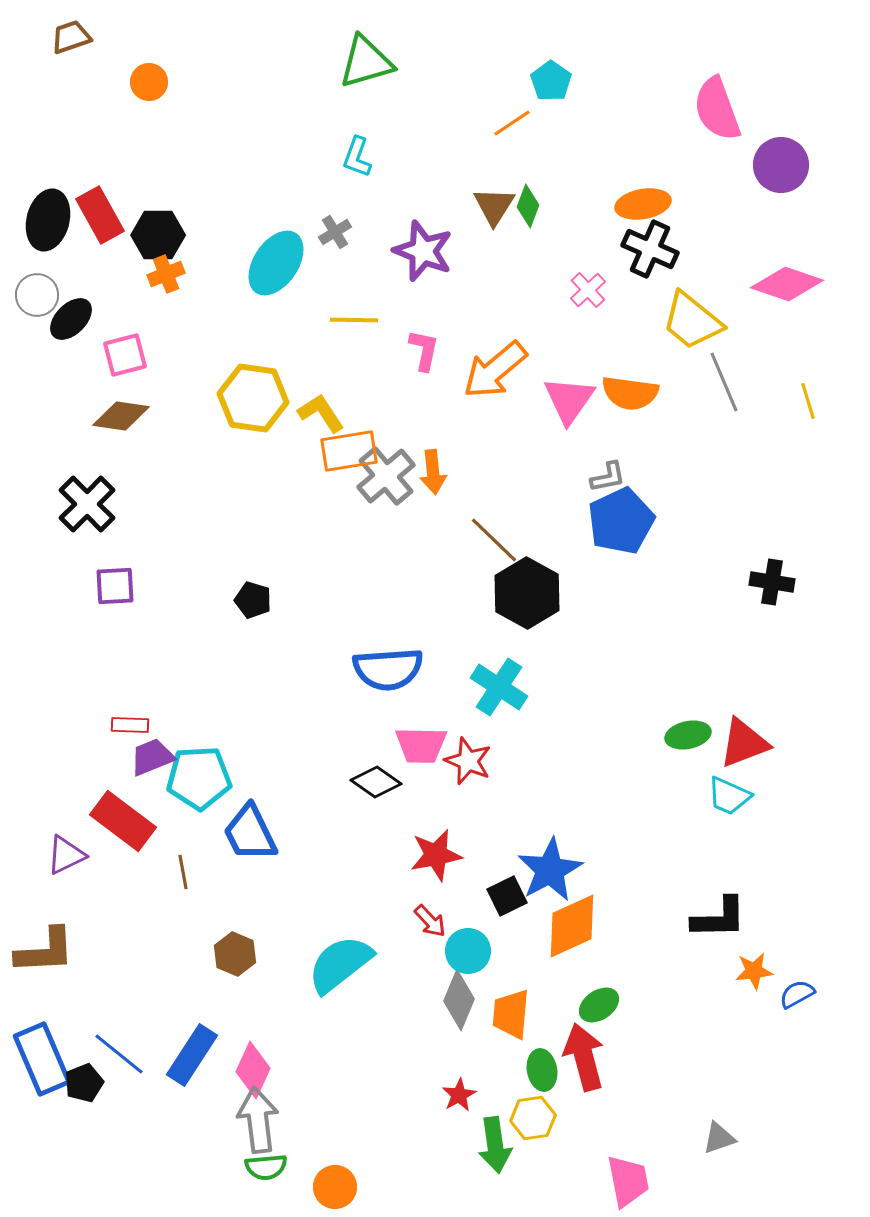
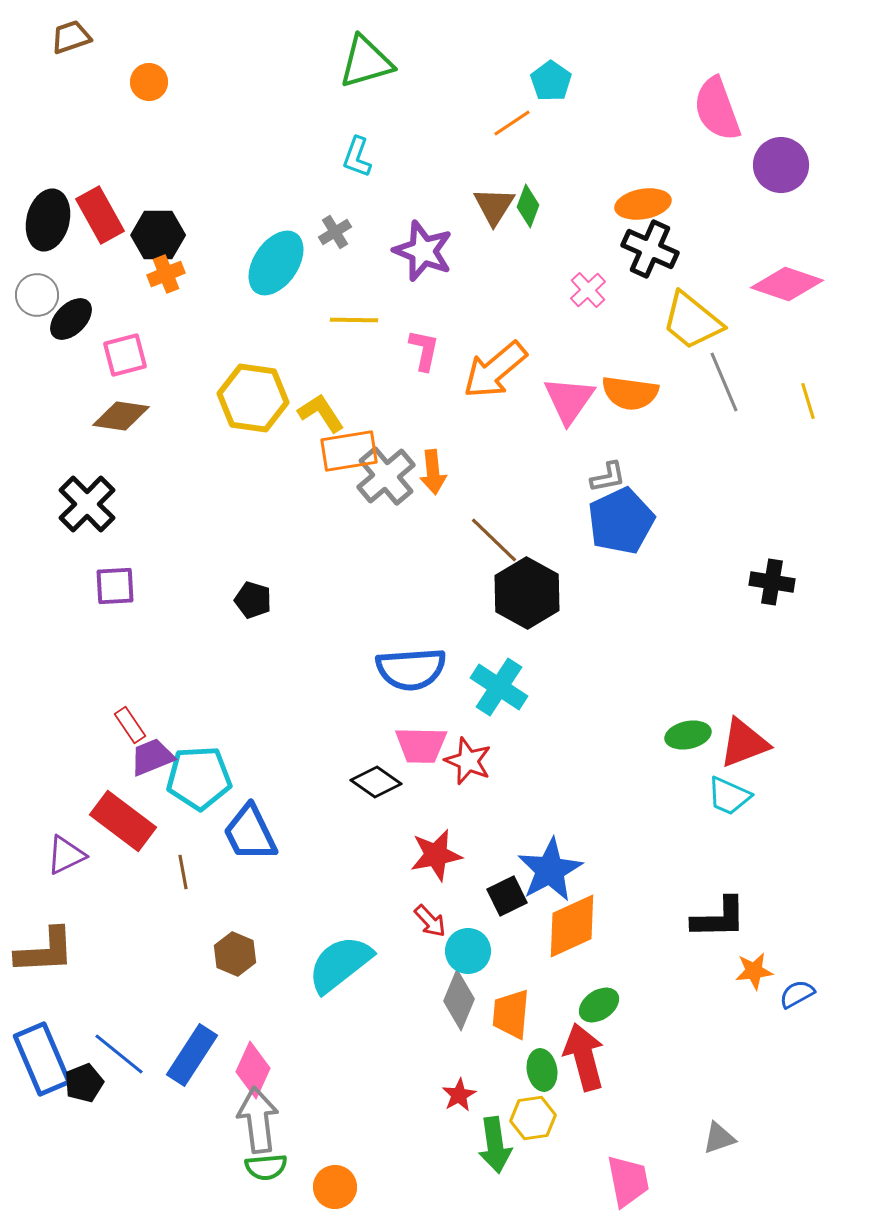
blue semicircle at (388, 669): moved 23 px right
red rectangle at (130, 725): rotated 54 degrees clockwise
